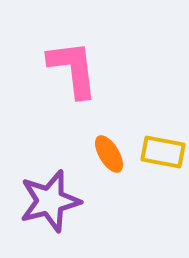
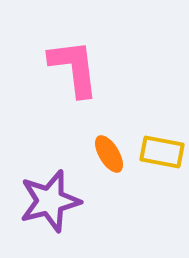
pink L-shape: moved 1 px right, 1 px up
yellow rectangle: moved 1 px left
